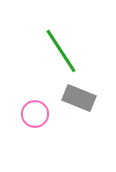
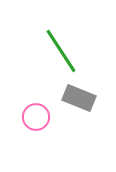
pink circle: moved 1 px right, 3 px down
